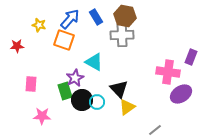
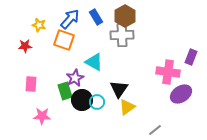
brown hexagon: rotated 20 degrees clockwise
red star: moved 8 px right
black triangle: rotated 18 degrees clockwise
